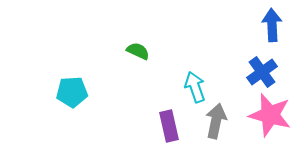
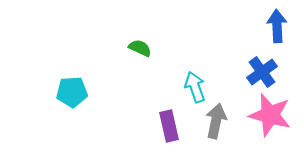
blue arrow: moved 5 px right, 1 px down
green semicircle: moved 2 px right, 3 px up
